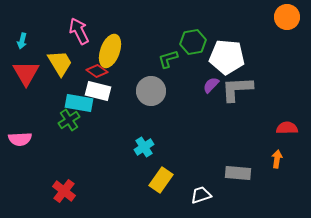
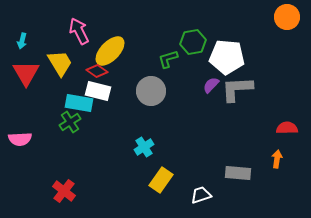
yellow ellipse: rotated 24 degrees clockwise
green cross: moved 1 px right, 2 px down
